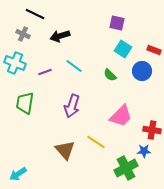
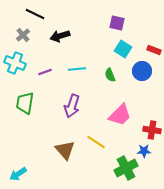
gray cross: moved 1 px down; rotated 24 degrees clockwise
cyan line: moved 3 px right, 3 px down; rotated 42 degrees counterclockwise
green semicircle: rotated 24 degrees clockwise
pink trapezoid: moved 1 px left, 1 px up
